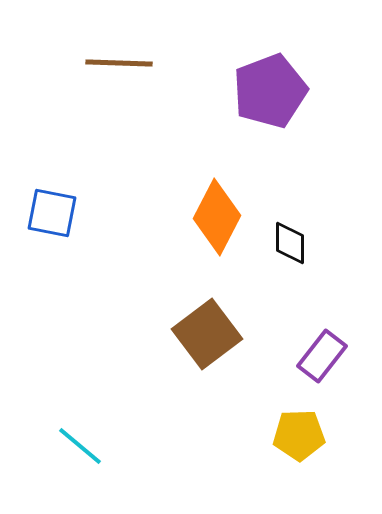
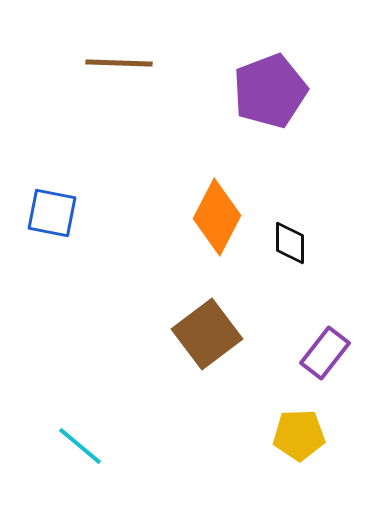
purple rectangle: moved 3 px right, 3 px up
